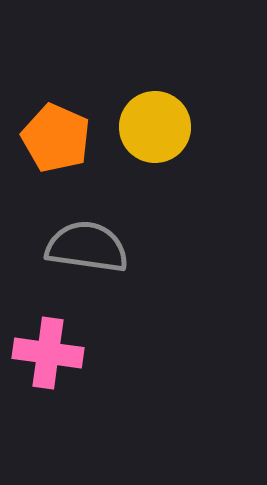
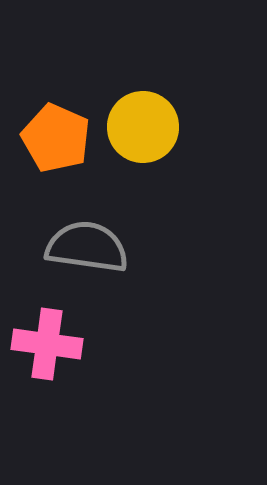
yellow circle: moved 12 px left
pink cross: moved 1 px left, 9 px up
